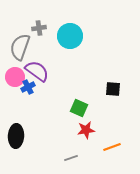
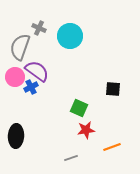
gray cross: rotated 32 degrees clockwise
blue cross: moved 3 px right
